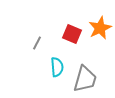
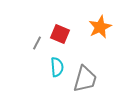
orange star: moved 1 px up
red square: moved 12 px left
